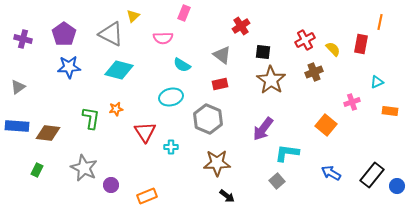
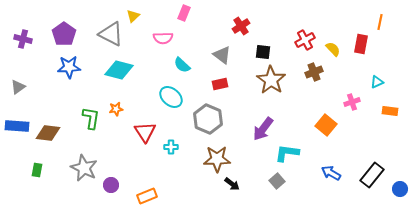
cyan semicircle at (182, 65): rotated 12 degrees clockwise
cyan ellipse at (171, 97): rotated 55 degrees clockwise
brown star at (217, 163): moved 4 px up
green rectangle at (37, 170): rotated 16 degrees counterclockwise
blue circle at (397, 186): moved 3 px right, 3 px down
black arrow at (227, 196): moved 5 px right, 12 px up
